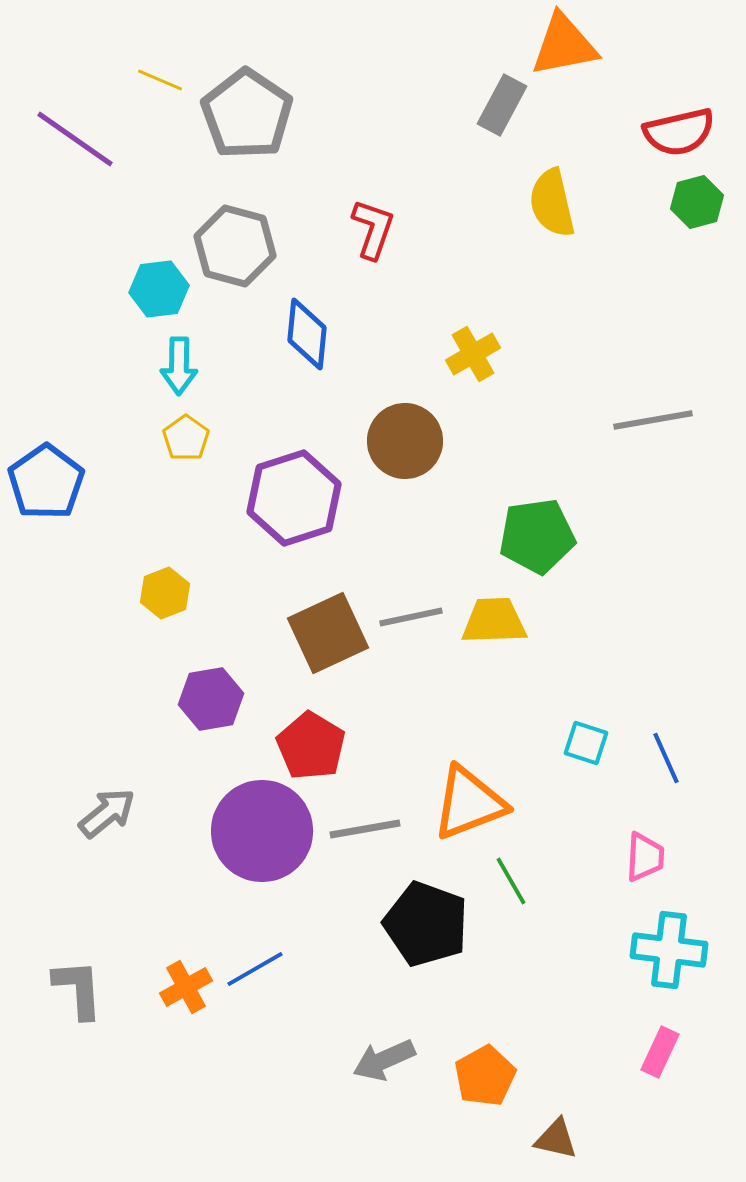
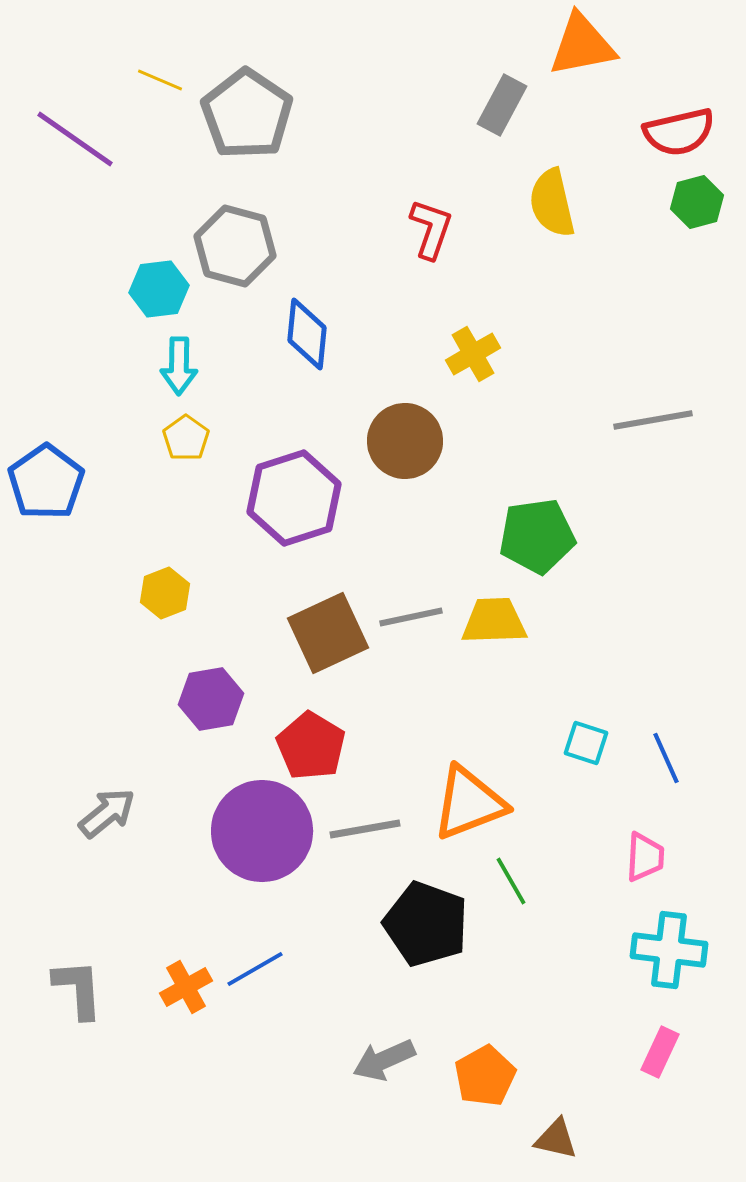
orange triangle at (564, 45): moved 18 px right
red L-shape at (373, 229): moved 58 px right
